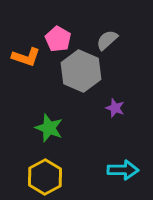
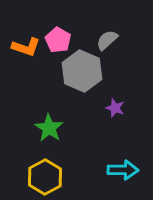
pink pentagon: moved 1 px down
orange L-shape: moved 10 px up
gray hexagon: moved 1 px right
green star: rotated 12 degrees clockwise
